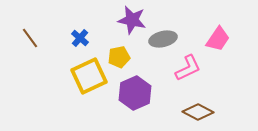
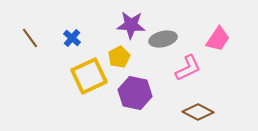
purple star: moved 1 px left, 5 px down; rotated 8 degrees counterclockwise
blue cross: moved 8 px left
yellow pentagon: rotated 15 degrees counterclockwise
purple hexagon: rotated 24 degrees counterclockwise
